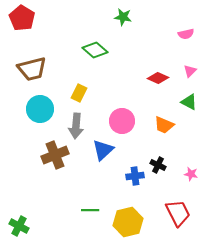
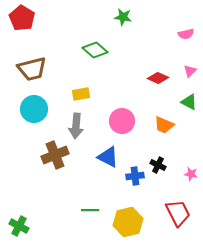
yellow rectangle: moved 2 px right, 1 px down; rotated 54 degrees clockwise
cyan circle: moved 6 px left
blue triangle: moved 5 px right, 7 px down; rotated 50 degrees counterclockwise
